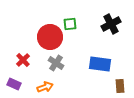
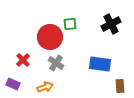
purple rectangle: moved 1 px left
